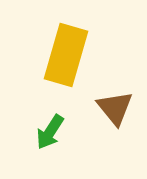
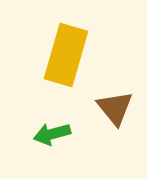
green arrow: moved 2 px right, 2 px down; rotated 42 degrees clockwise
